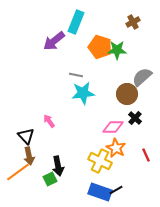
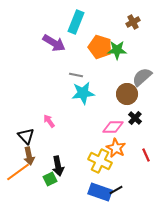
purple arrow: moved 2 px down; rotated 110 degrees counterclockwise
